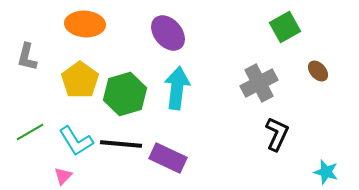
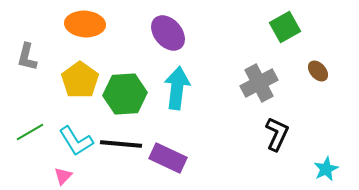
green hexagon: rotated 12 degrees clockwise
cyan star: moved 3 px up; rotated 30 degrees clockwise
